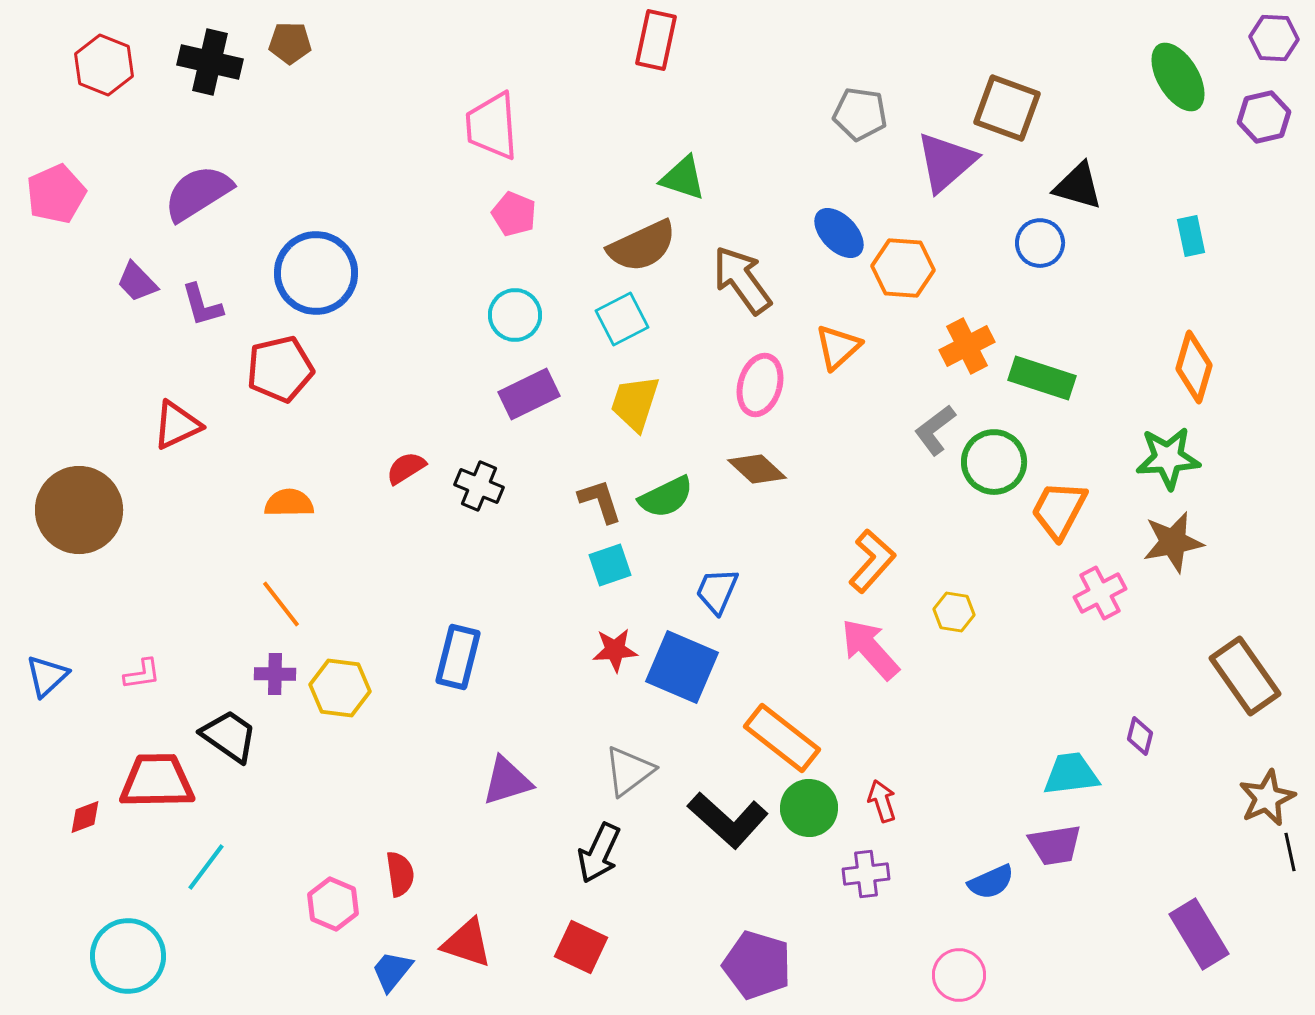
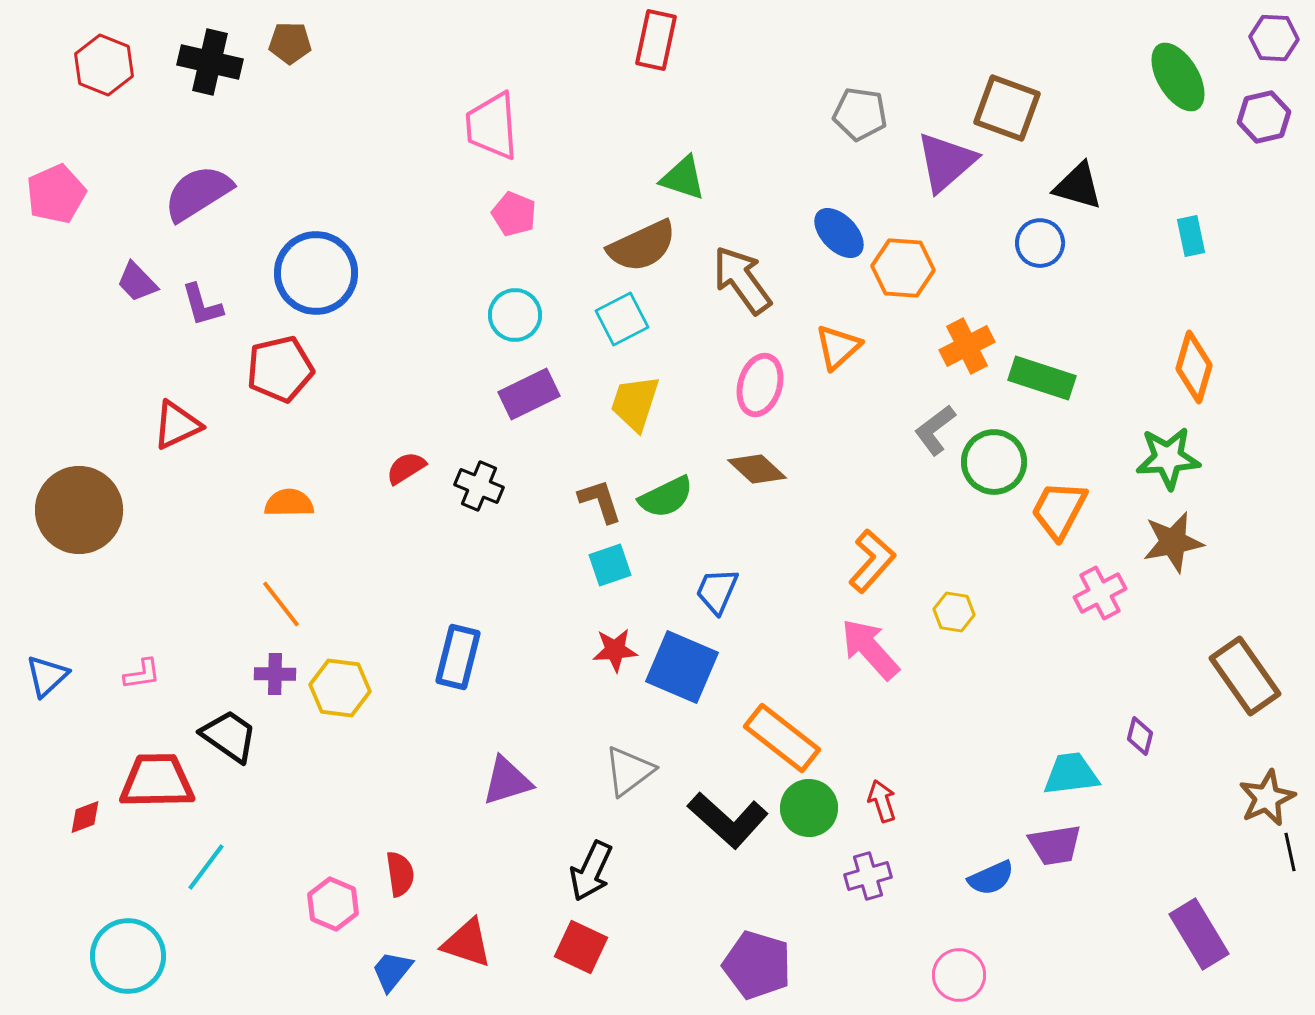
black arrow at (599, 853): moved 8 px left, 18 px down
purple cross at (866, 874): moved 2 px right, 2 px down; rotated 9 degrees counterclockwise
blue semicircle at (991, 882): moved 4 px up
